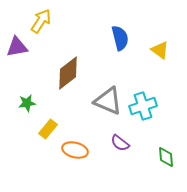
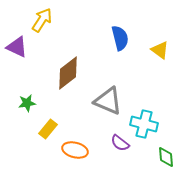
yellow arrow: moved 1 px right, 1 px up
purple triangle: rotated 35 degrees clockwise
cyan cross: moved 1 px right, 18 px down; rotated 32 degrees clockwise
